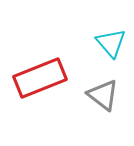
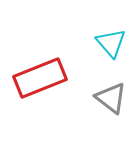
gray triangle: moved 8 px right, 3 px down
